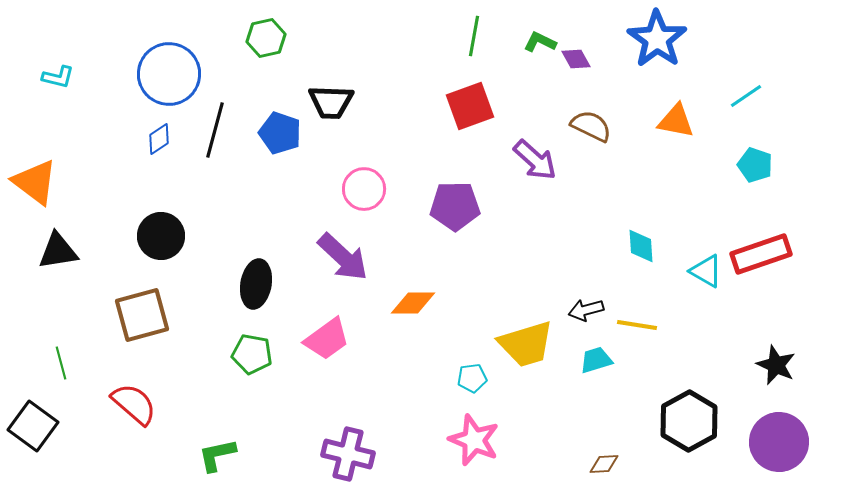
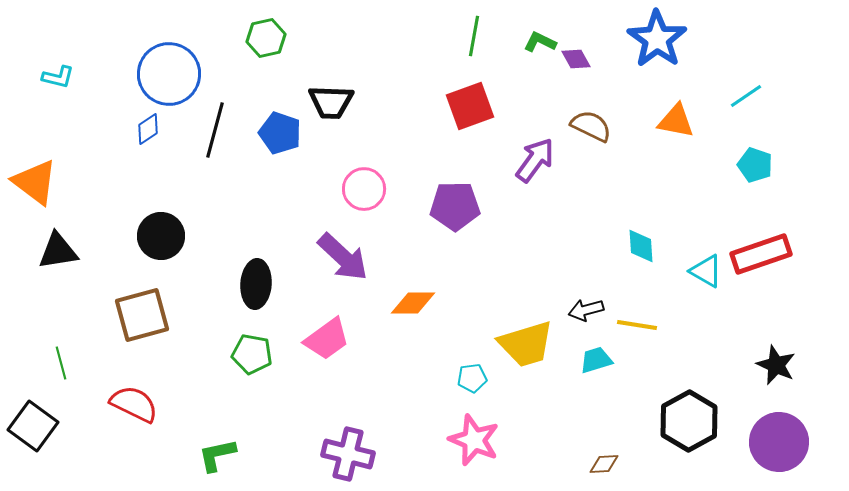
blue diamond at (159, 139): moved 11 px left, 10 px up
purple arrow at (535, 160): rotated 96 degrees counterclockwise
black ellipse at (256, 284): rotated 6 degrees counterclockwise
red semicircle at (134, 404): rotated 15 degrees counterclockwise
